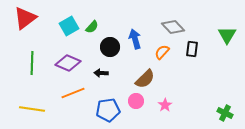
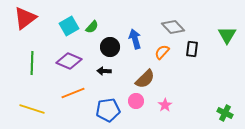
purple diamond: moved 1 px right, 2 px up
black arrow: moved 3 px right, 2 px up
yellow line: rotated 10 degrees clockwise
